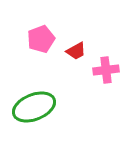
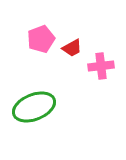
red trapezoid: moved 4 px left, 3 px up
pink cross: moved 5 px left, 4 px up
